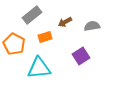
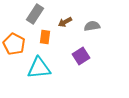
gray rectangle: moved 3 px right, 1 px up; rotated 18 degrees counterclockwise
orange rectangle: rotated 64 degrees counterclockwise
